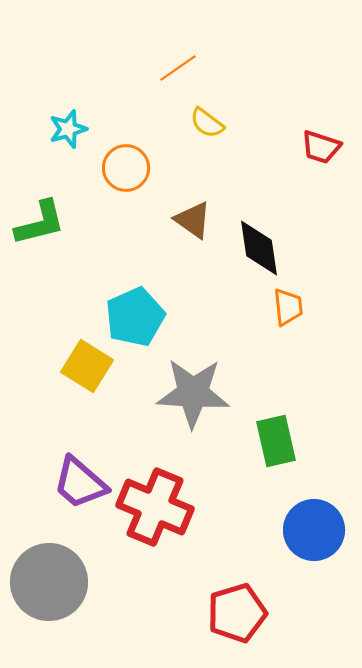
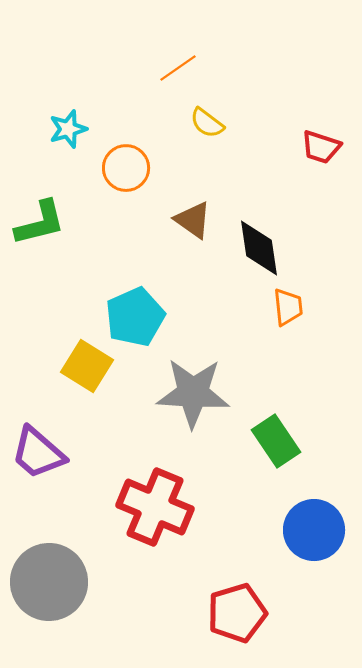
green rectangle: rotated 21 degrees counterclockwise
purple trapezoid: moved 42 px left, 30 px up
